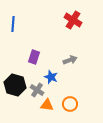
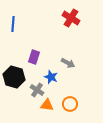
red cross: moved 2 px left, 2 px up
gray arrow: moved 2 px left, 3 px down; rotated 48 degrees clockwise
black hexagon: moved 1 px left, 8 px up
